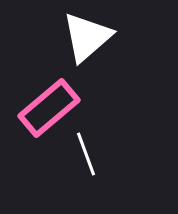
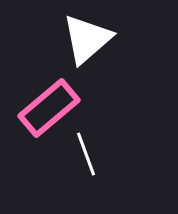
white triangle: moved 2 px down
